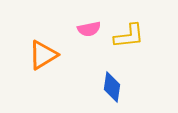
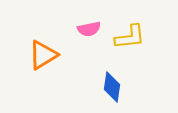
yellow L-shape: moved 1 px right, 1 px down
